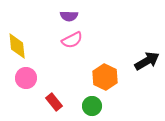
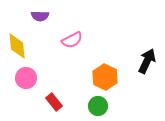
purple semicircle: moved 29 px left
black arrow: rotated 35 degrees counterclockwise
green circle: moved 6 px right
